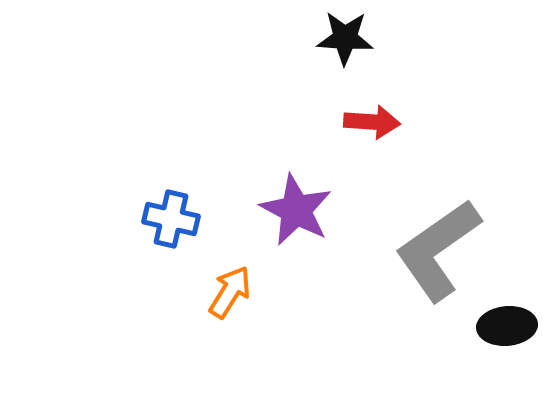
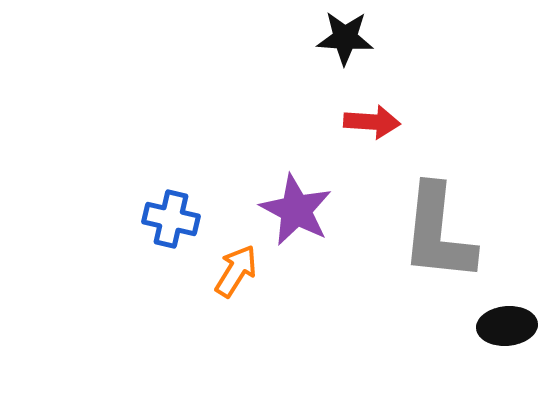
gray L-shape: moved 17 px up; rotated 49 degrees counterclockwise
orange arrow: moved 6 px right, 21 px up
